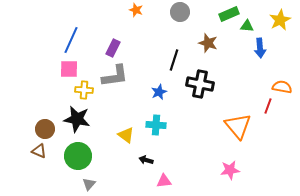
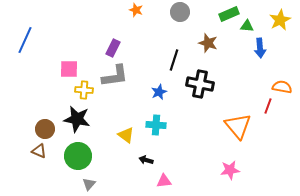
blue line: moved 46 px left
